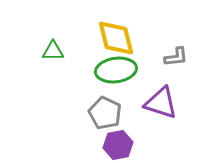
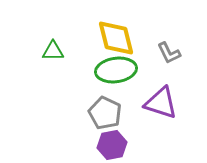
gray L-shape: moved 7 px left, 4 px up; rotated 70 degrees clockwise
purple hexagon: moved 6 px left
